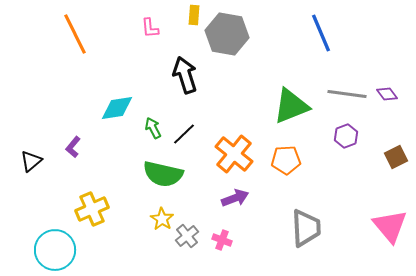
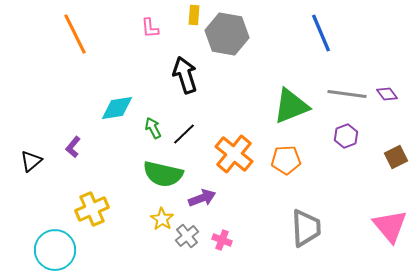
purple arrow: moved 33 px left
